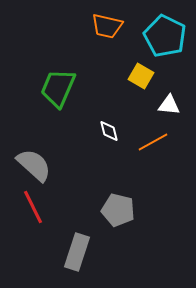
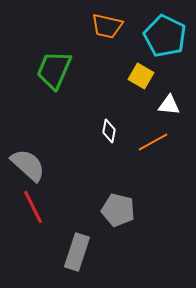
green trapezoid: moved 4 px left, 18 px up
white diamond: rotated 25 degrees clockwise
gray semicircle: moved 6 px left
